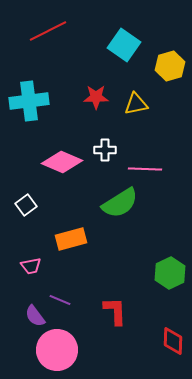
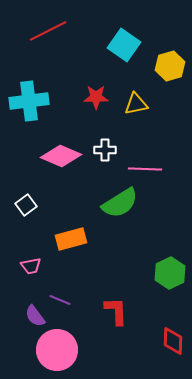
pink diamond: moved 1 px left, 6 px up
red L-shape: moved 1 px right
